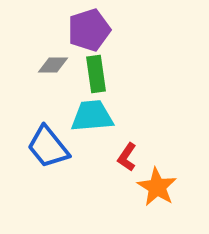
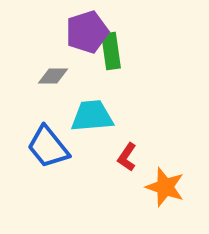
purple pentagon: moved 2 px left, 2 px down
gray diamond: moved 11 px down
green rectangle: moved 15 px right, 23 px up
orange star: moved 8 px right; rotated 12 degrees counterclockwise
